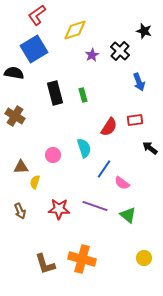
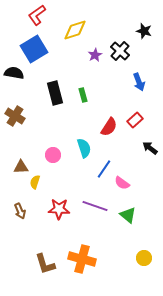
purple star: moved 3 px right
red rectangle: rotated 35 degrees counterclockwise
